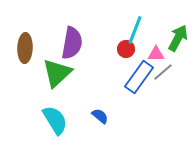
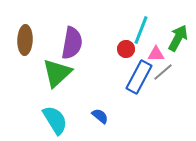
cyan line: moved 6 px right
brown ellipse: moved 8 px up
blue rectangle: rotated 8 degrees counterclockwise
